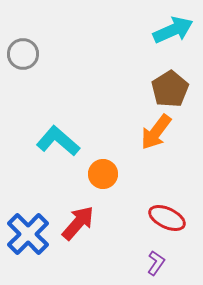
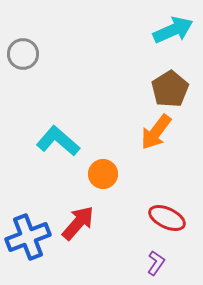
blue cross: moved 3 px down; rotated 24 degrees clockwise
